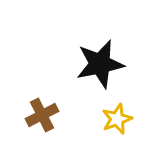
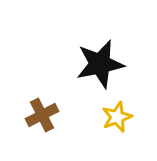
yellow star: moved 2 px up
